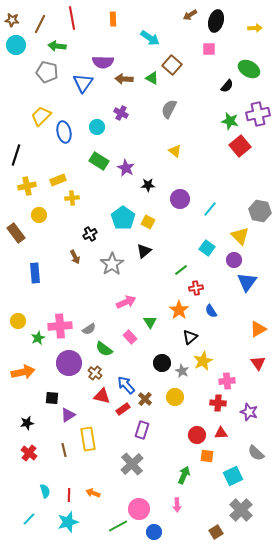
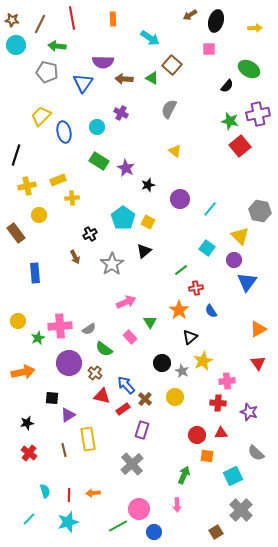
black star at (148, 185): rotated 16 degrees counterclockwise
orange arrow at (93, 493): rotated 24 degrees counterclockwise
